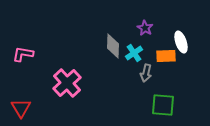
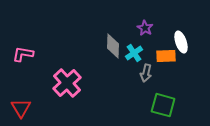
green square: rotated 10 degrees clockwise
